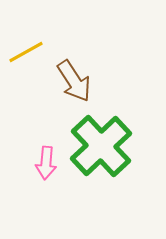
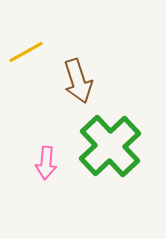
brown arrow: moved 4 px right; rotated 15 degrees clockwise
green cross: moved 9 px right
